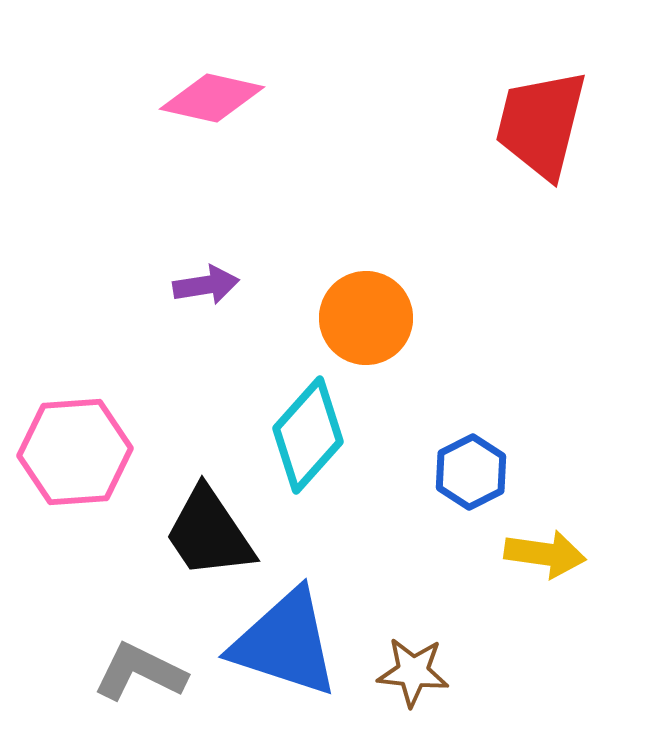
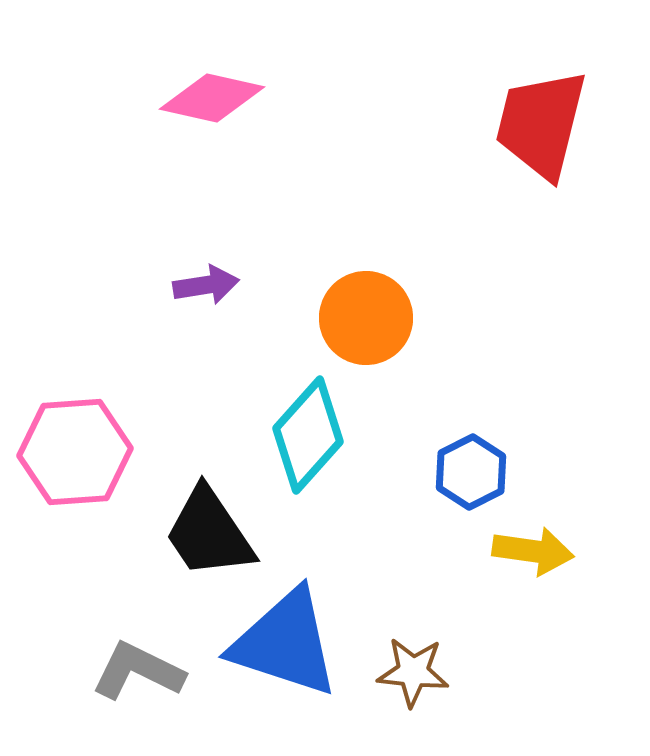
yellow arrow: moved 12 px left, 3 px up
gray L-shape: moved 2 px left, 1 px up
